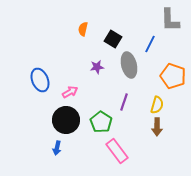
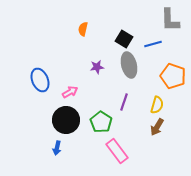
black square: moved 11 px right
blue line: moved 3 px right; rotated 48 degrees clockwise
brown arrow: rotated 30 degrees clockwise
